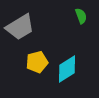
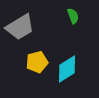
green semicircle: moved 8 px left
